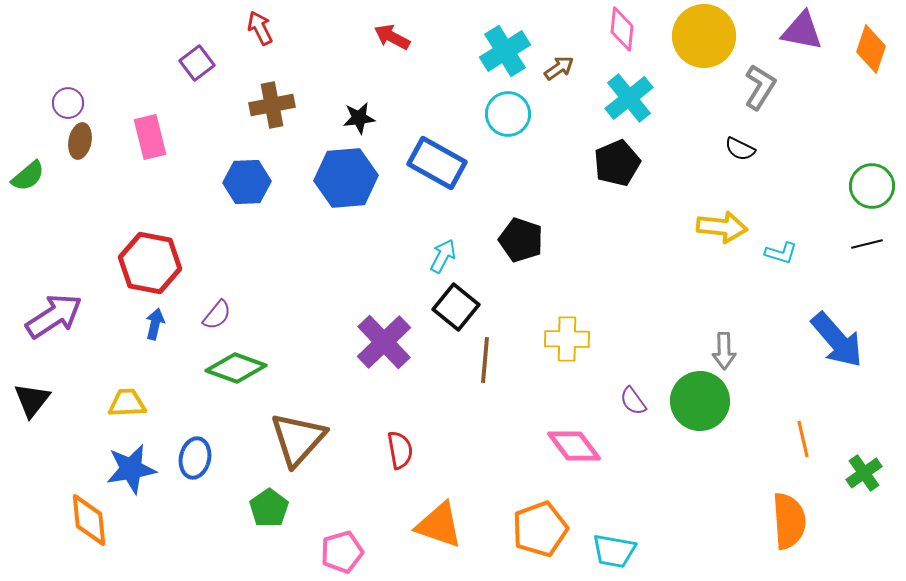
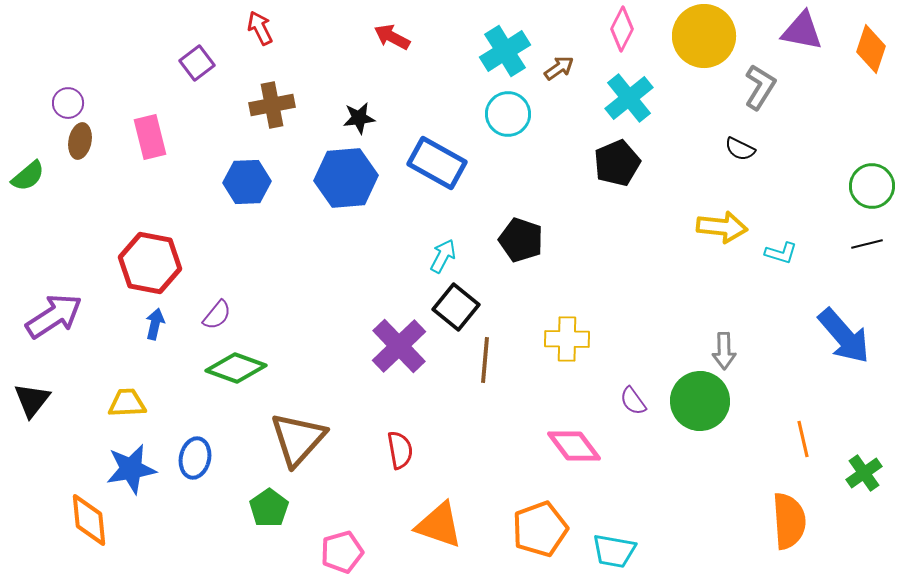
pink diamond at (622, 29): rotated 21 degrees clockwise
blue arrow at (837, 340): moved 7 px right, 4 px up
purple cross at (384, 342): moved 15 px right, 4 px down
